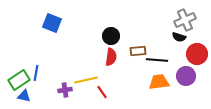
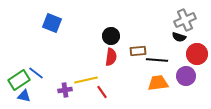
blue line: rotated 63 degrees counterclockwise
orange trapezoid: moved 1 px left, 1 px down
